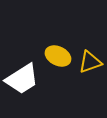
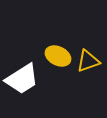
yellow triangle: moved 2 px left, 1 px up
